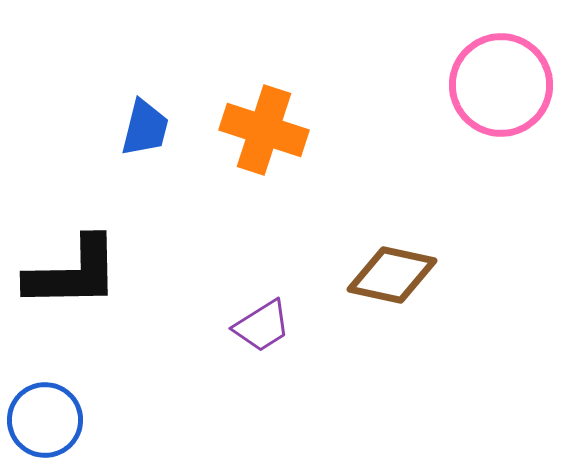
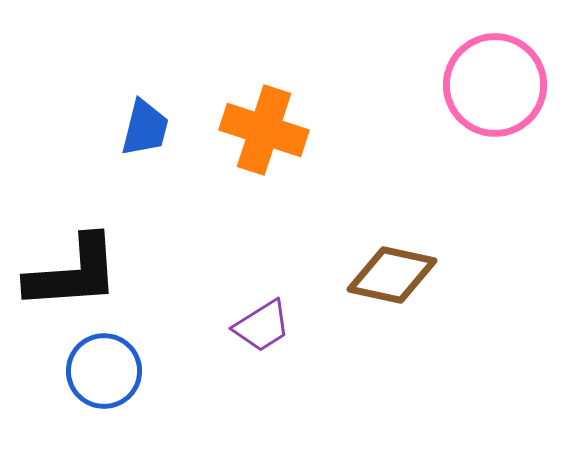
pink circle: moved 6 px left
black L-shape: rotated 3 degrees counterclockwise
blue circle: moved 59 px right, 49 px up
